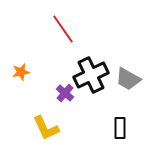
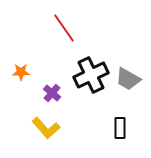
red line: moved 1 px right, 1 px up
orange star: rotated 12 degrees clockwise
purple cross: moved 13 px left
yellow L-shape: rotated 16 degrees counterclockwise
